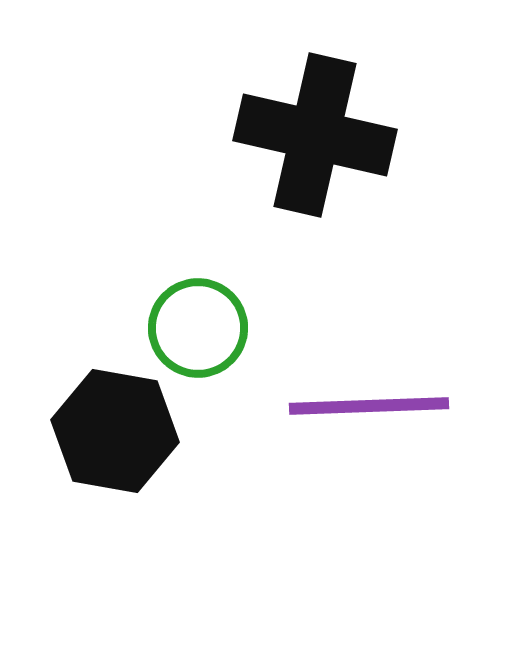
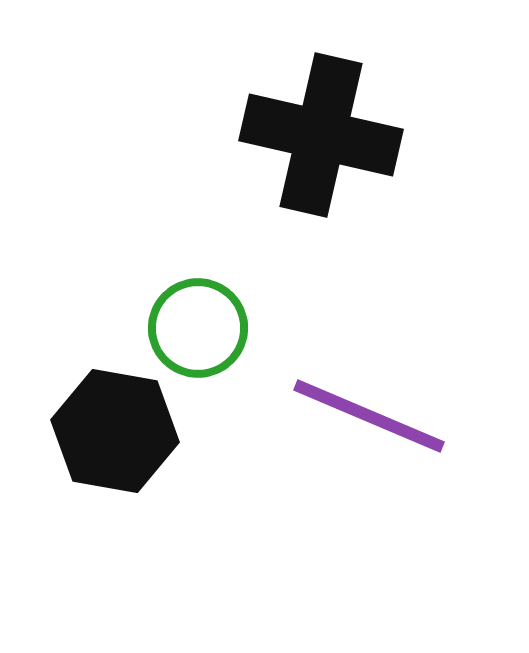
black cross: moved 6 px right
purple line: moved 10 px down; rotated 25 degrees clockwise
